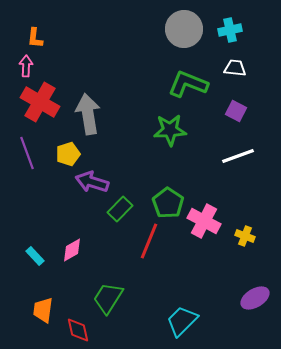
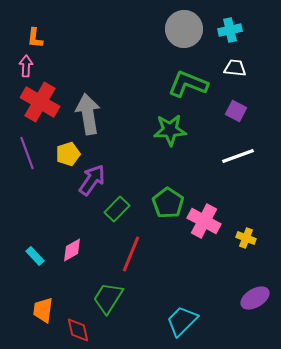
purple arrow: moved 2 px up; rotated 108 degrees clockwise
green rectangle: moved 3 px left
yellow cross: moved 1 px right, 2 px down
red line: moved 18 px left, 13 px down
